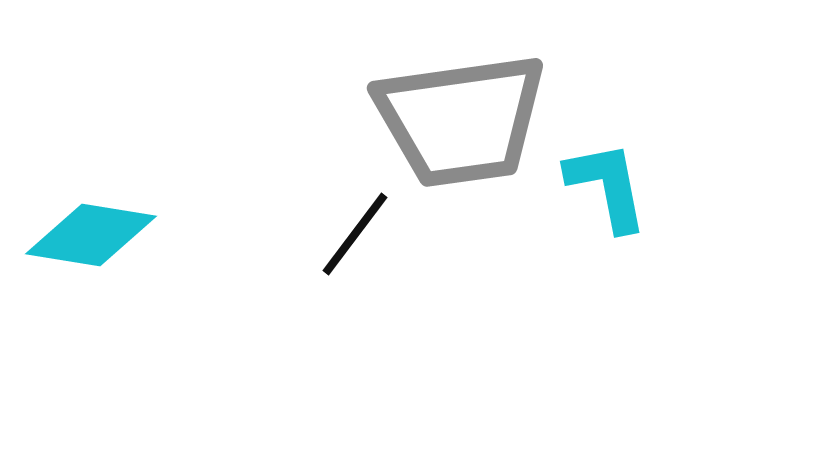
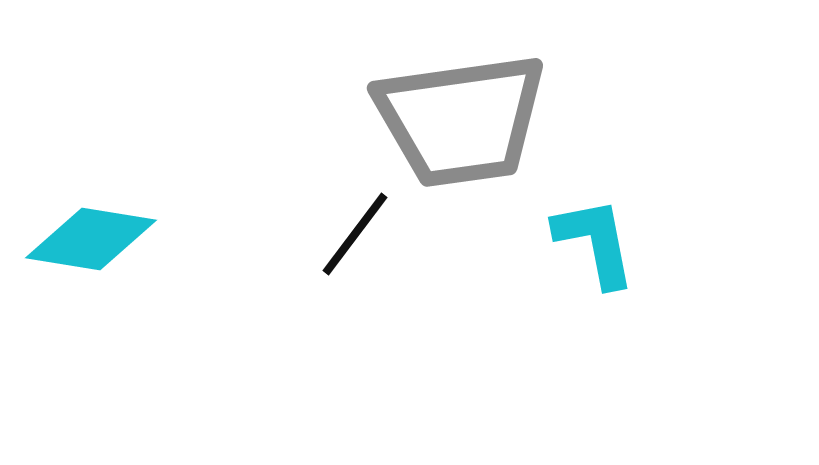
cyan L-shape: moved 12 px left, 56 px down
cyan diamond: moved 4 px down
